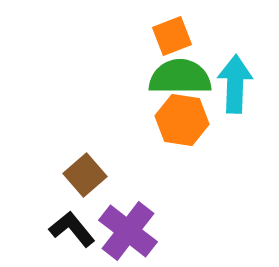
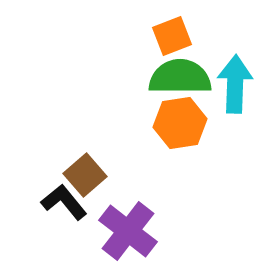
orange hexagon: moved 2 px left, 3 px down; rotated 18 degrees counterclockwise
black L-shape: moved 8 px left, 27 px up
